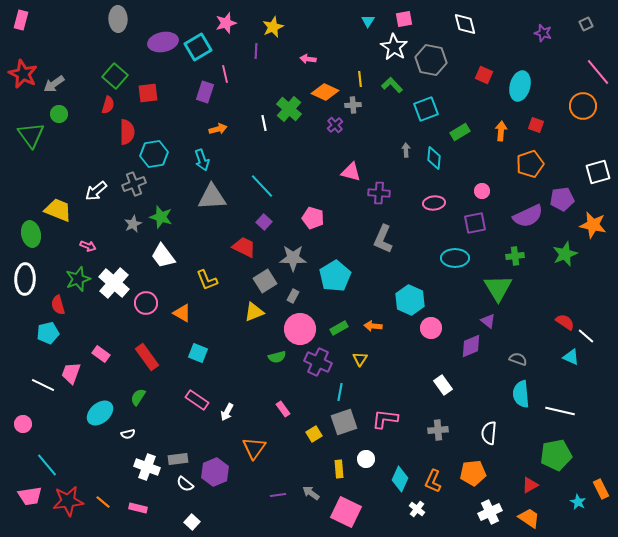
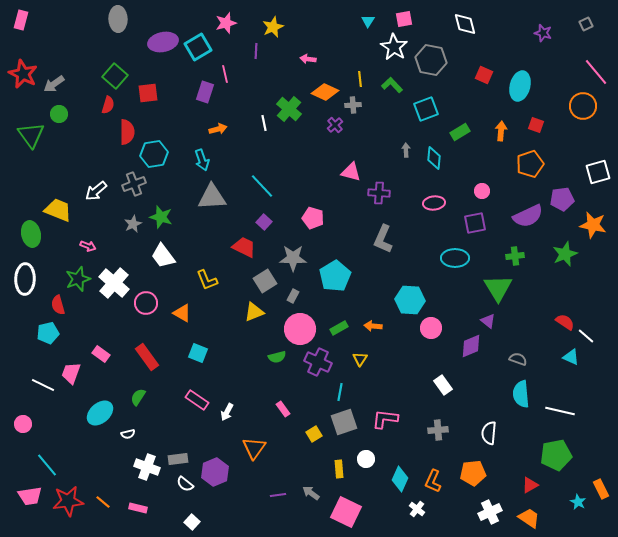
pink line at (598, 72): moved 2 px left
cyan hexagon at (410, 300): rotated 20 degrees counterclockwise
